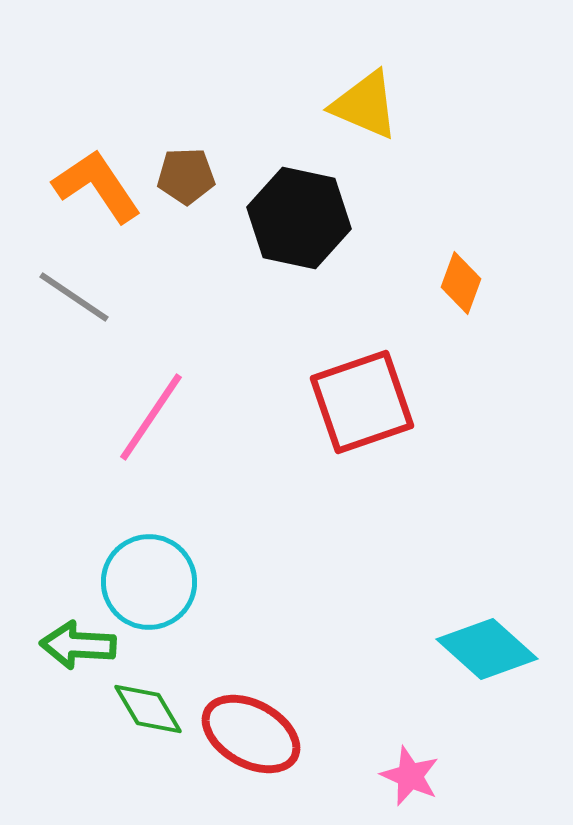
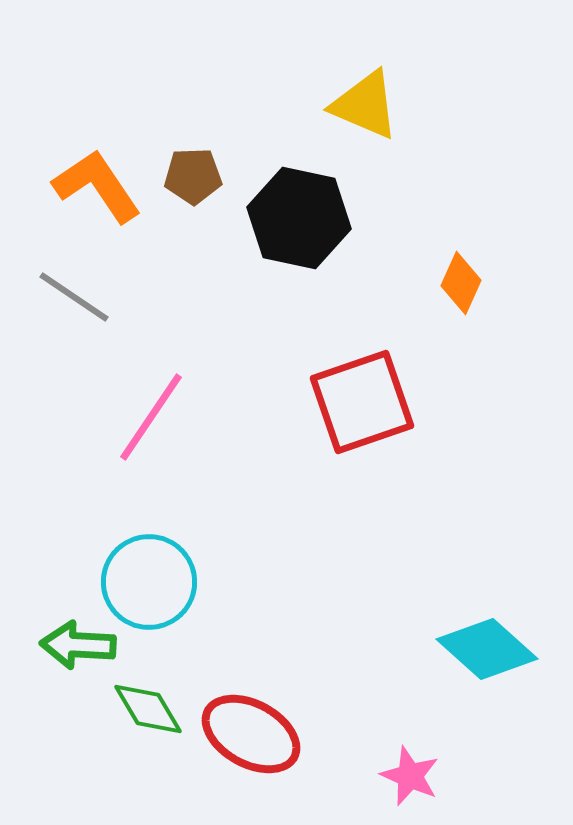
brown pentagon: moved 7 px right
orange diamond: rotated 4 degrees clockwise
